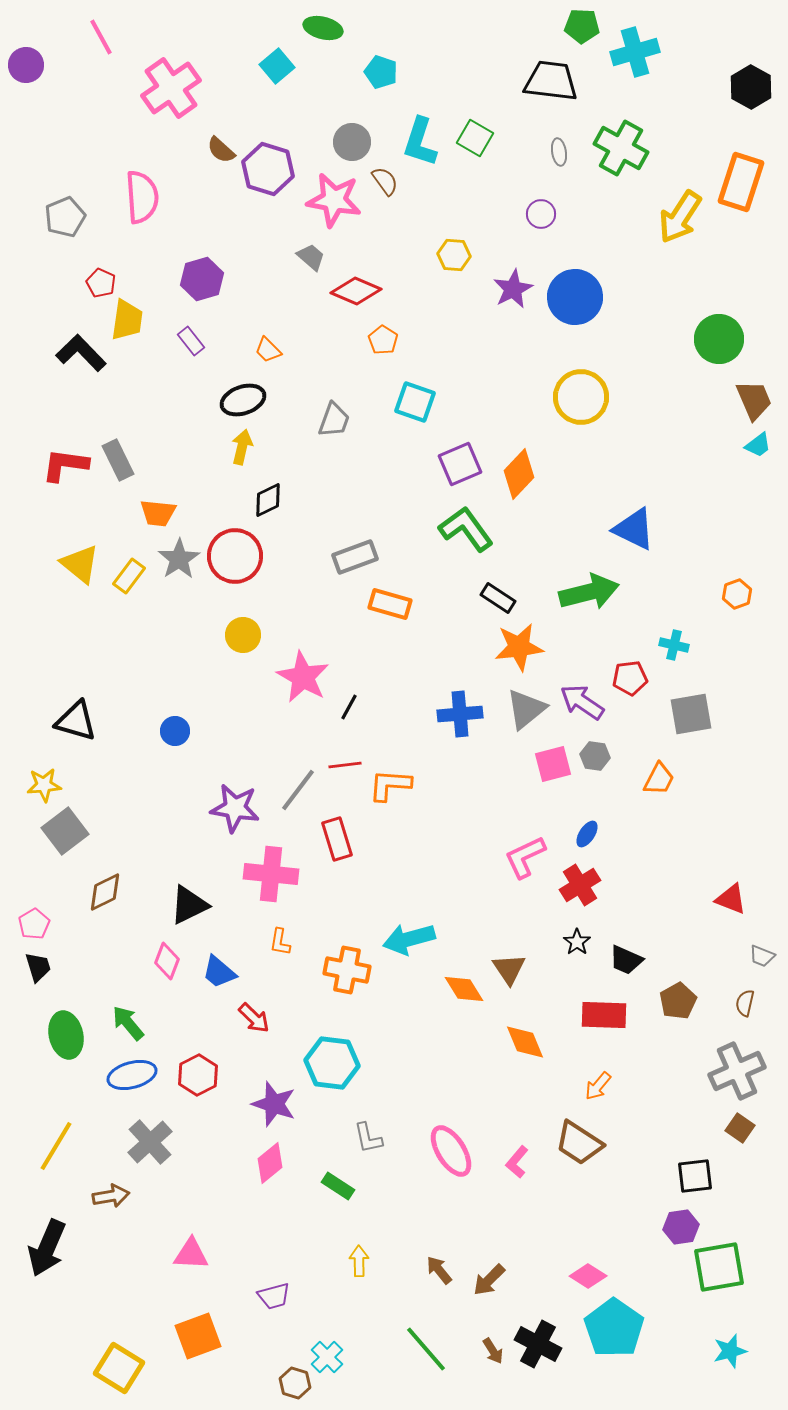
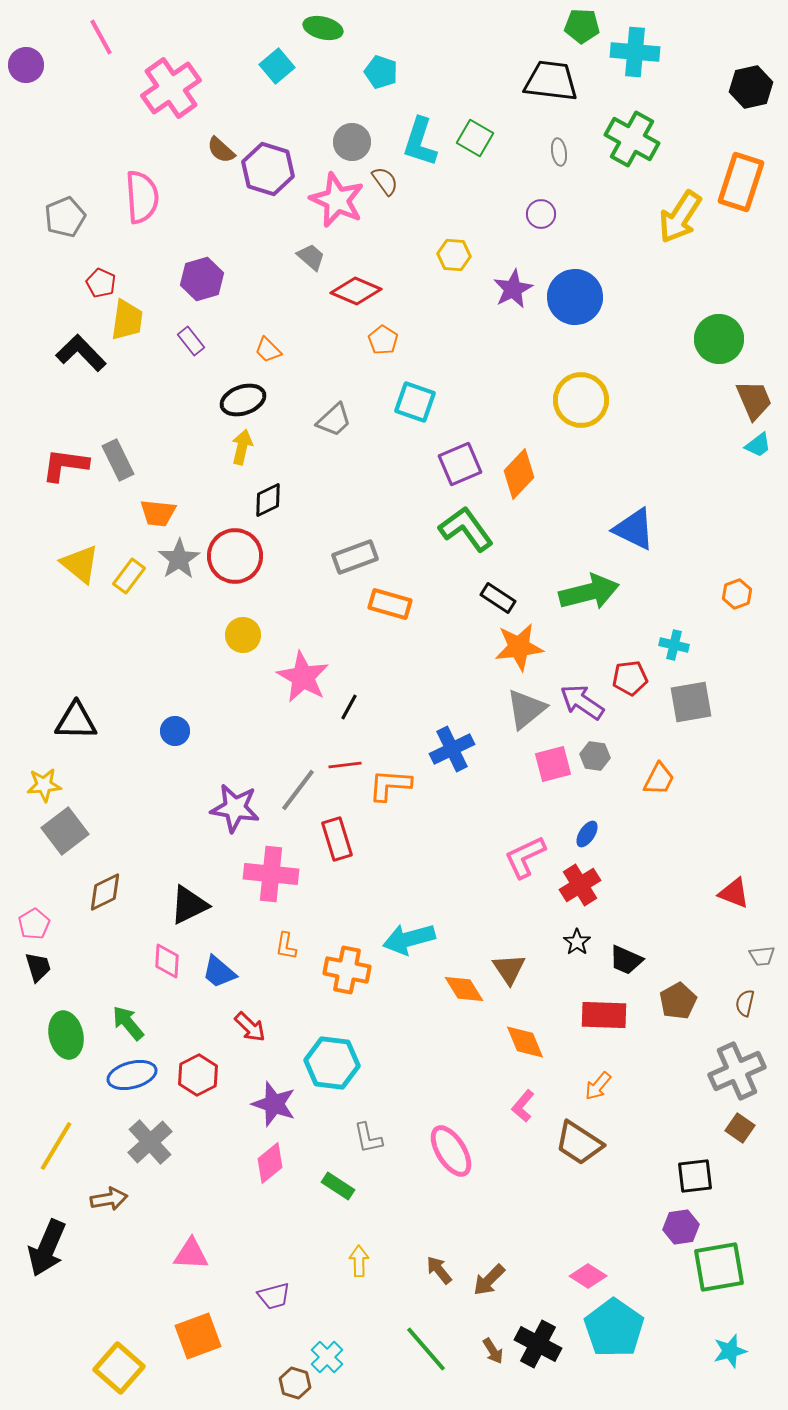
cyan cross at (635, 52): rotated 21 degrees clockwise
black hexagon at (751, 87): rotated 18 degrees clockwise
green cross at (621, 148): moved 11 px right, 9 px up
pink star at (334, 200): moved 3 px right; rotated 14 degrees clockwise
yellow circle at (581, 397): moved 3 px down
gray trapezoid at (334, 420): rotated 27 degrees clockwise
blue cross at (460, 714): moved 8 px left, 35 px down; rotated 21 degrees counterclockwise
gray square at (691, 714): moved 12 px up
black triangle at (76, 721): rotated 15 degrees counterclockwise
red triangle at (731, 899): moved 3 px right, 6 px up
orange L-shape at (280, 942): moved 6 px right, 4 px down
gray trapezoid at (762, 956): rotated 28 degrees counterclockwise
pink diamond at (167, 961): rotated 18 degrees counterclockwise
red arrow at (254, 1018): moved 4 px left, 9 px down
pink L-shape at (517, 1162): moved 6 px right, 56 px up
brown arrow at (111, 1196): moved 2 px left, 3 px down
yellow square at (119, 1368): rotated 9 degrees clockwise
